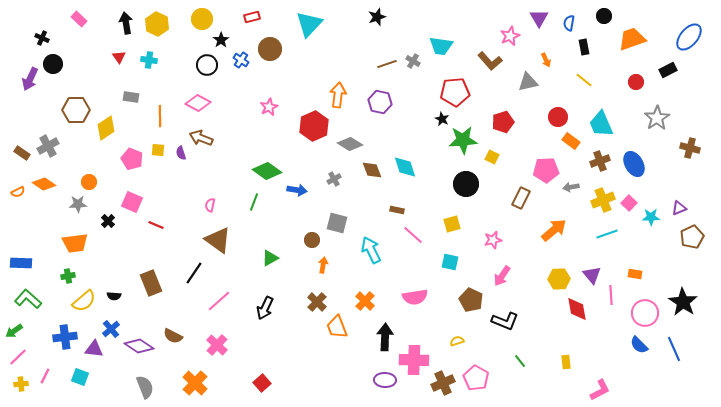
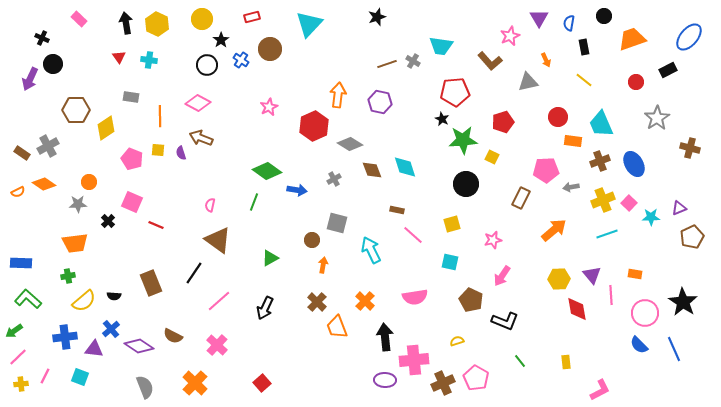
orange rectangle at (571, 141): moved 2 px right; rotated 30 degrees counterclockwise
black arrow at (385, 337): rotated 8 degrees counterclockwise
pink cross at (414, 360): rotated 8 degrees counterclockwise
